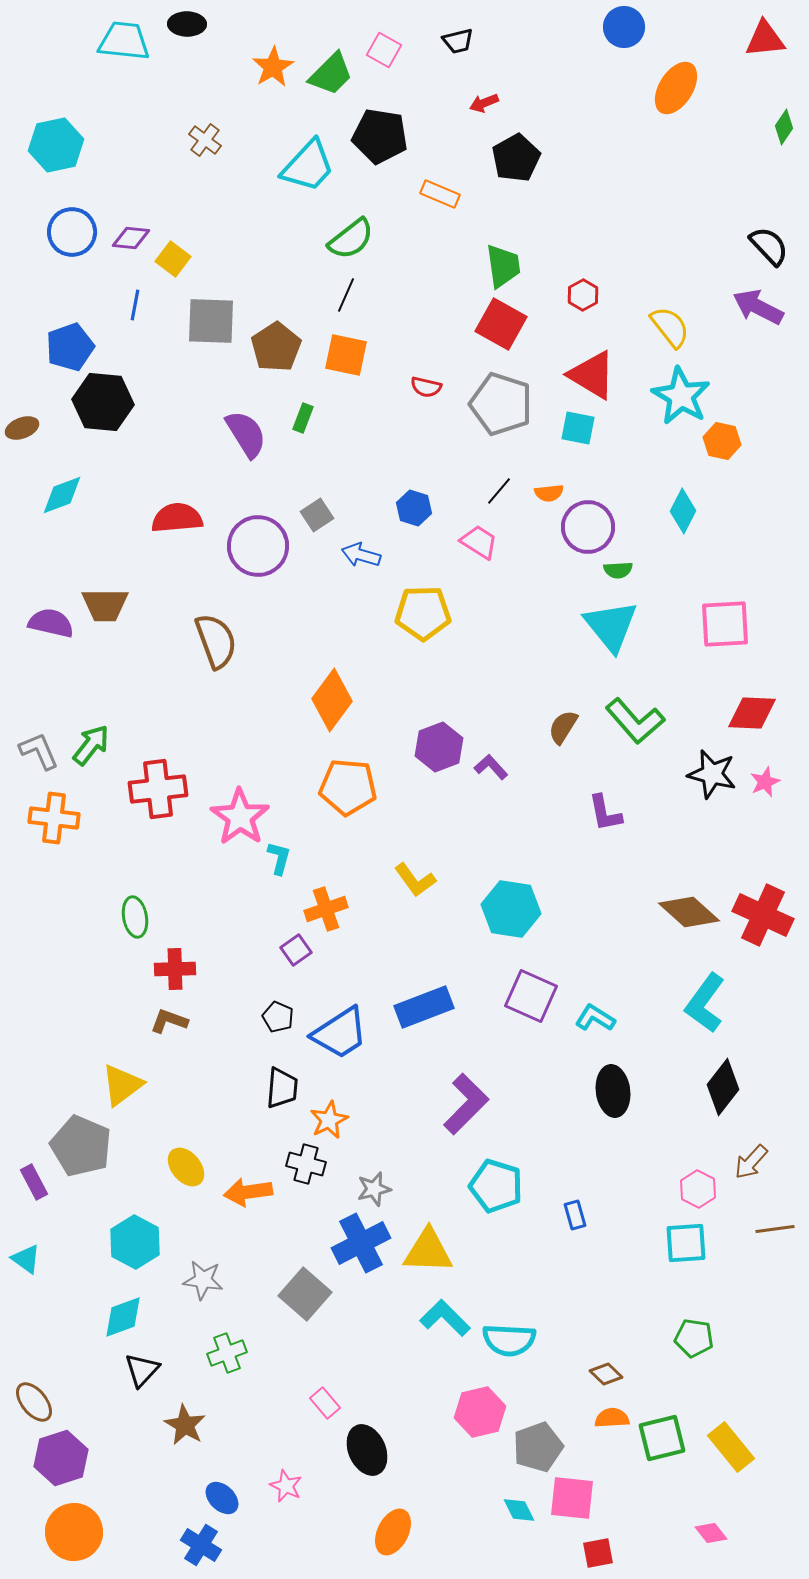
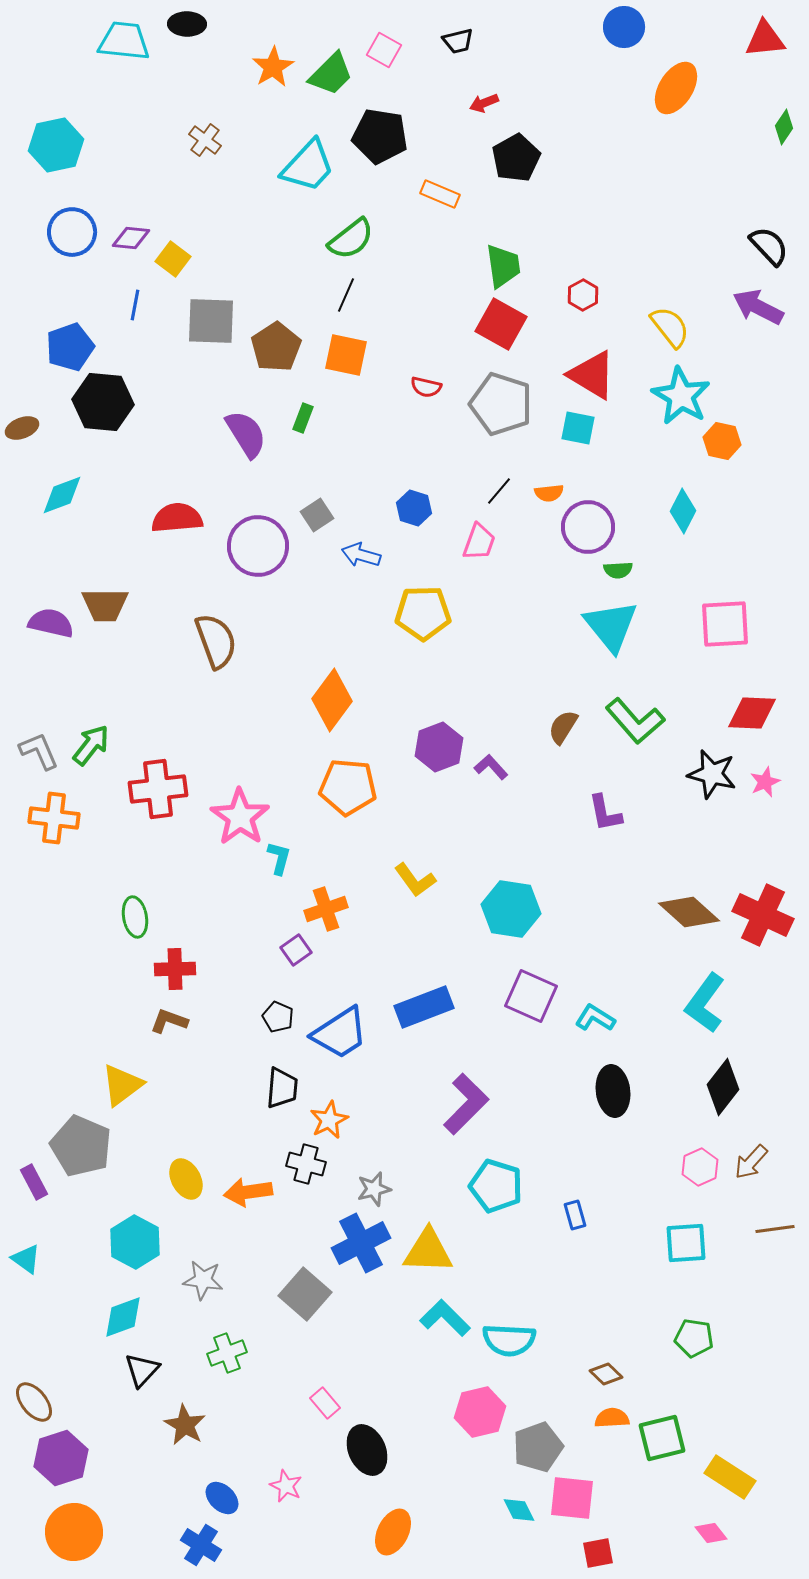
pink trapezoid at (479, 542): rotated 78 degrees clockwise
yellow ellipse at (186, 1167): moved 12 px down; rotated 12 degrees clockwise
pink hexagon at (698, 1189): moved 2 px right, 22 px up; rotated 9 degrees clockwise
yellow rectangle at (731, 1447): moved 1 px left, 30 px down; rotated 18 degrees counterclockwise
